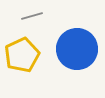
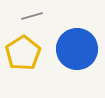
yellow pentagon: moved 1 px right, 2 px up; rotated 8 degrees counterclockwise
